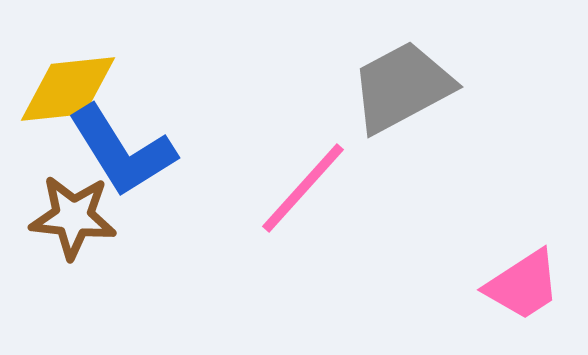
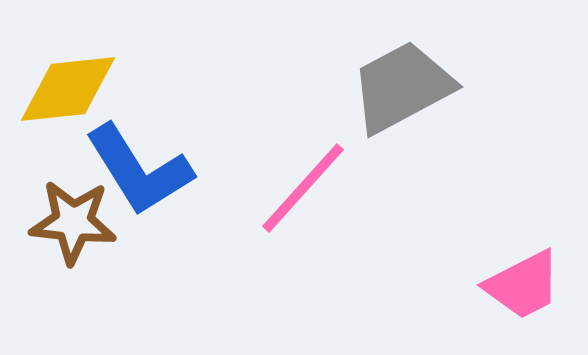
blue L-shape: moved 17 px right, 19 px down
brown star: moved 5 px down
pink trapezoid: rotated 6 degrees clockwise
